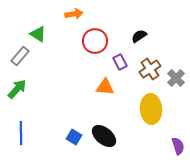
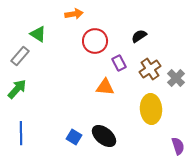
purple rectangle: moved 1 px left, 1 px down
